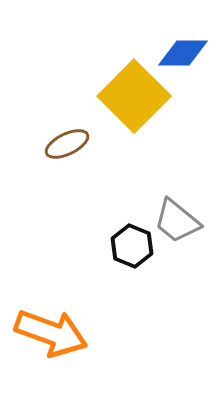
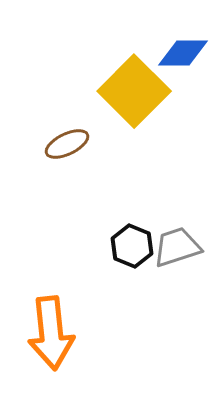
yellow square: moved 5 px up
gray trapezoid: moved 26 px down; rotated 123 degrees clockwise
orange arrow: rotated 64 degrees clockwise
